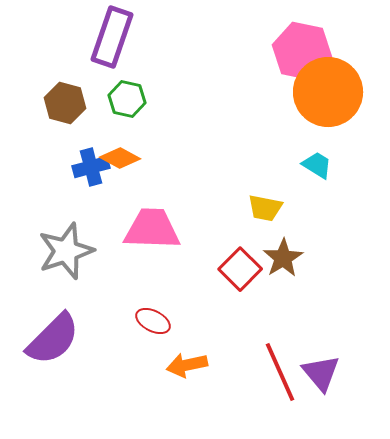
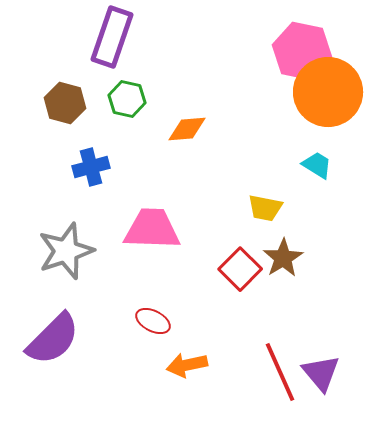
orange diamond: moved 67 px right, 29 px up; rotated 33 degrees counterclockwise
